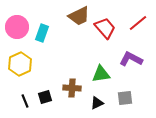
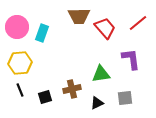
brown trapezoid: rotated 25 degrees clockwise
purple L-shape: rotated 55 degrees clockwise
yellow hexagon: moved 1 px up; rotated 20 degrees clockwise
brown cross: moved 1 px down; rotated 18 degrees counterclockwise
black line: moved 5 px left, 11 px up
